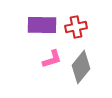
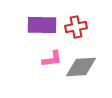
pink L-shape: rotated 10 degrees clockwise
gray diamond: rotated 48 degrees clockwise
